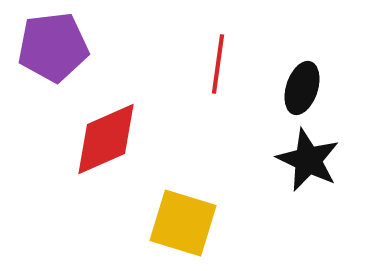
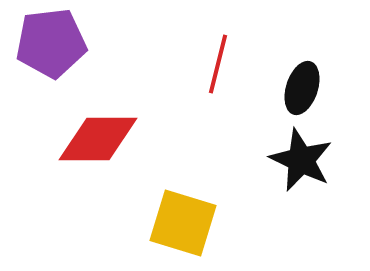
purple pentagon: moved 2 px left, 4 px up
red line: rotated 6 degrees clockwise
red diamond: moved 8 px left; rotated 24 degrees clockwise
black star: moved 7 px left
